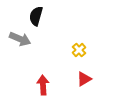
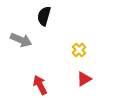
black semicircle: moved 8 px right
gray arrow: moved 1 px right, 1 px down
red arrow: moved 3 px left; rotated 24 degrees counterclockwise
